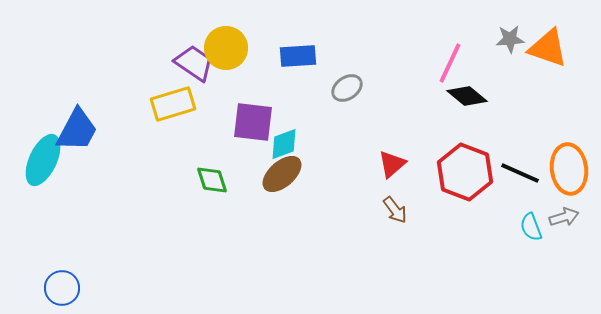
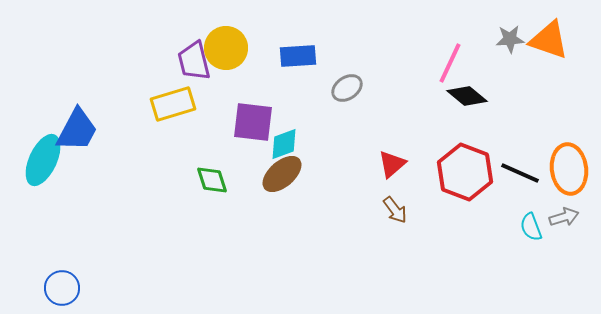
orange triangle: moved 1 px right, 8 px up
purple trapezoid: moved 2 px up; rotated 138 degrees counterclockwise
